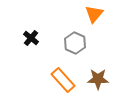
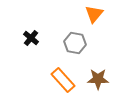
gray hexagon: rotated 15 degrees counterclockwise
